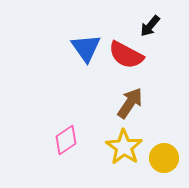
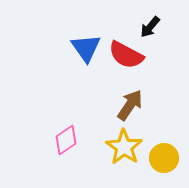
black arrow: moved 1 px down
brown arrow: moved 2 px down
